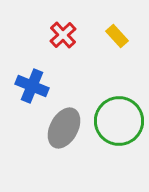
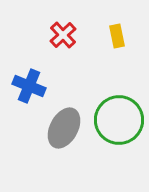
yellow rectangle: rotated 30 degrees clockwise
blue cross: moved 3 px left
green circle: moved 1 px up
